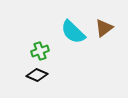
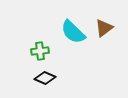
green cross: rotated 12 degrees clockwise
black diamond: moved 8 px right, 3 px down
